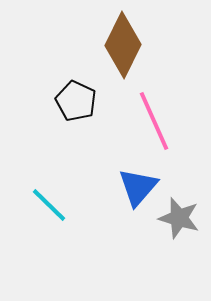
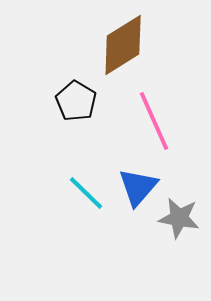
brown diamond: rotated 32 degrees clockwise
black pentagon: rotated 6 degrees clockwise
cyan line: moved 37 px right, 12 px up
gray star: rotated 6 degrees counterclockwise
